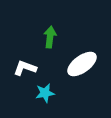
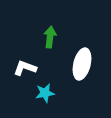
white ellipse: rotated 40 degrees counterclockwise
